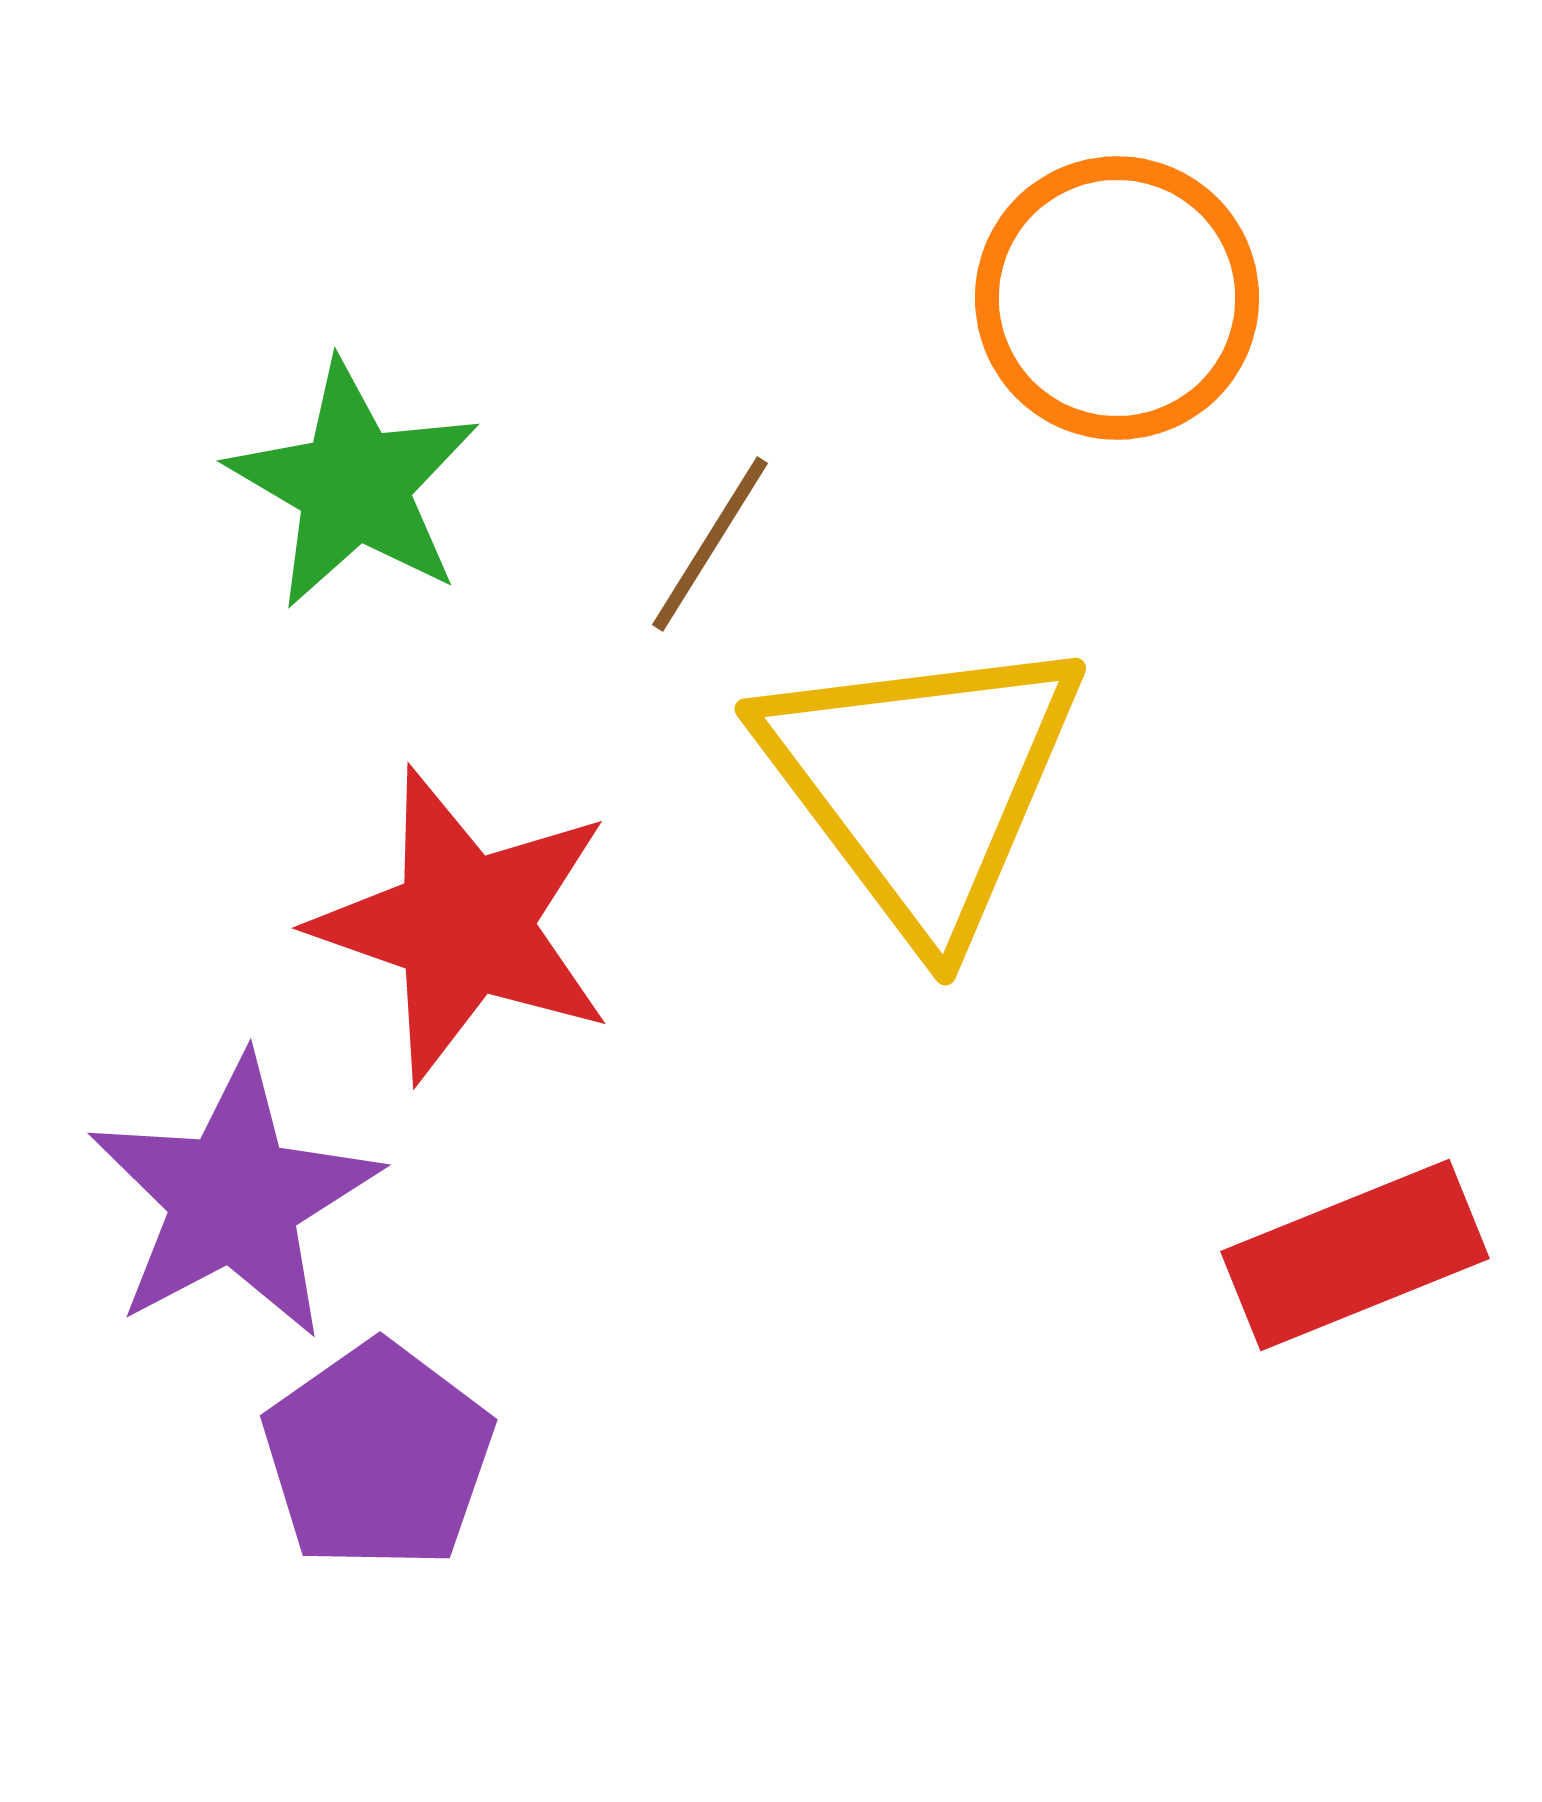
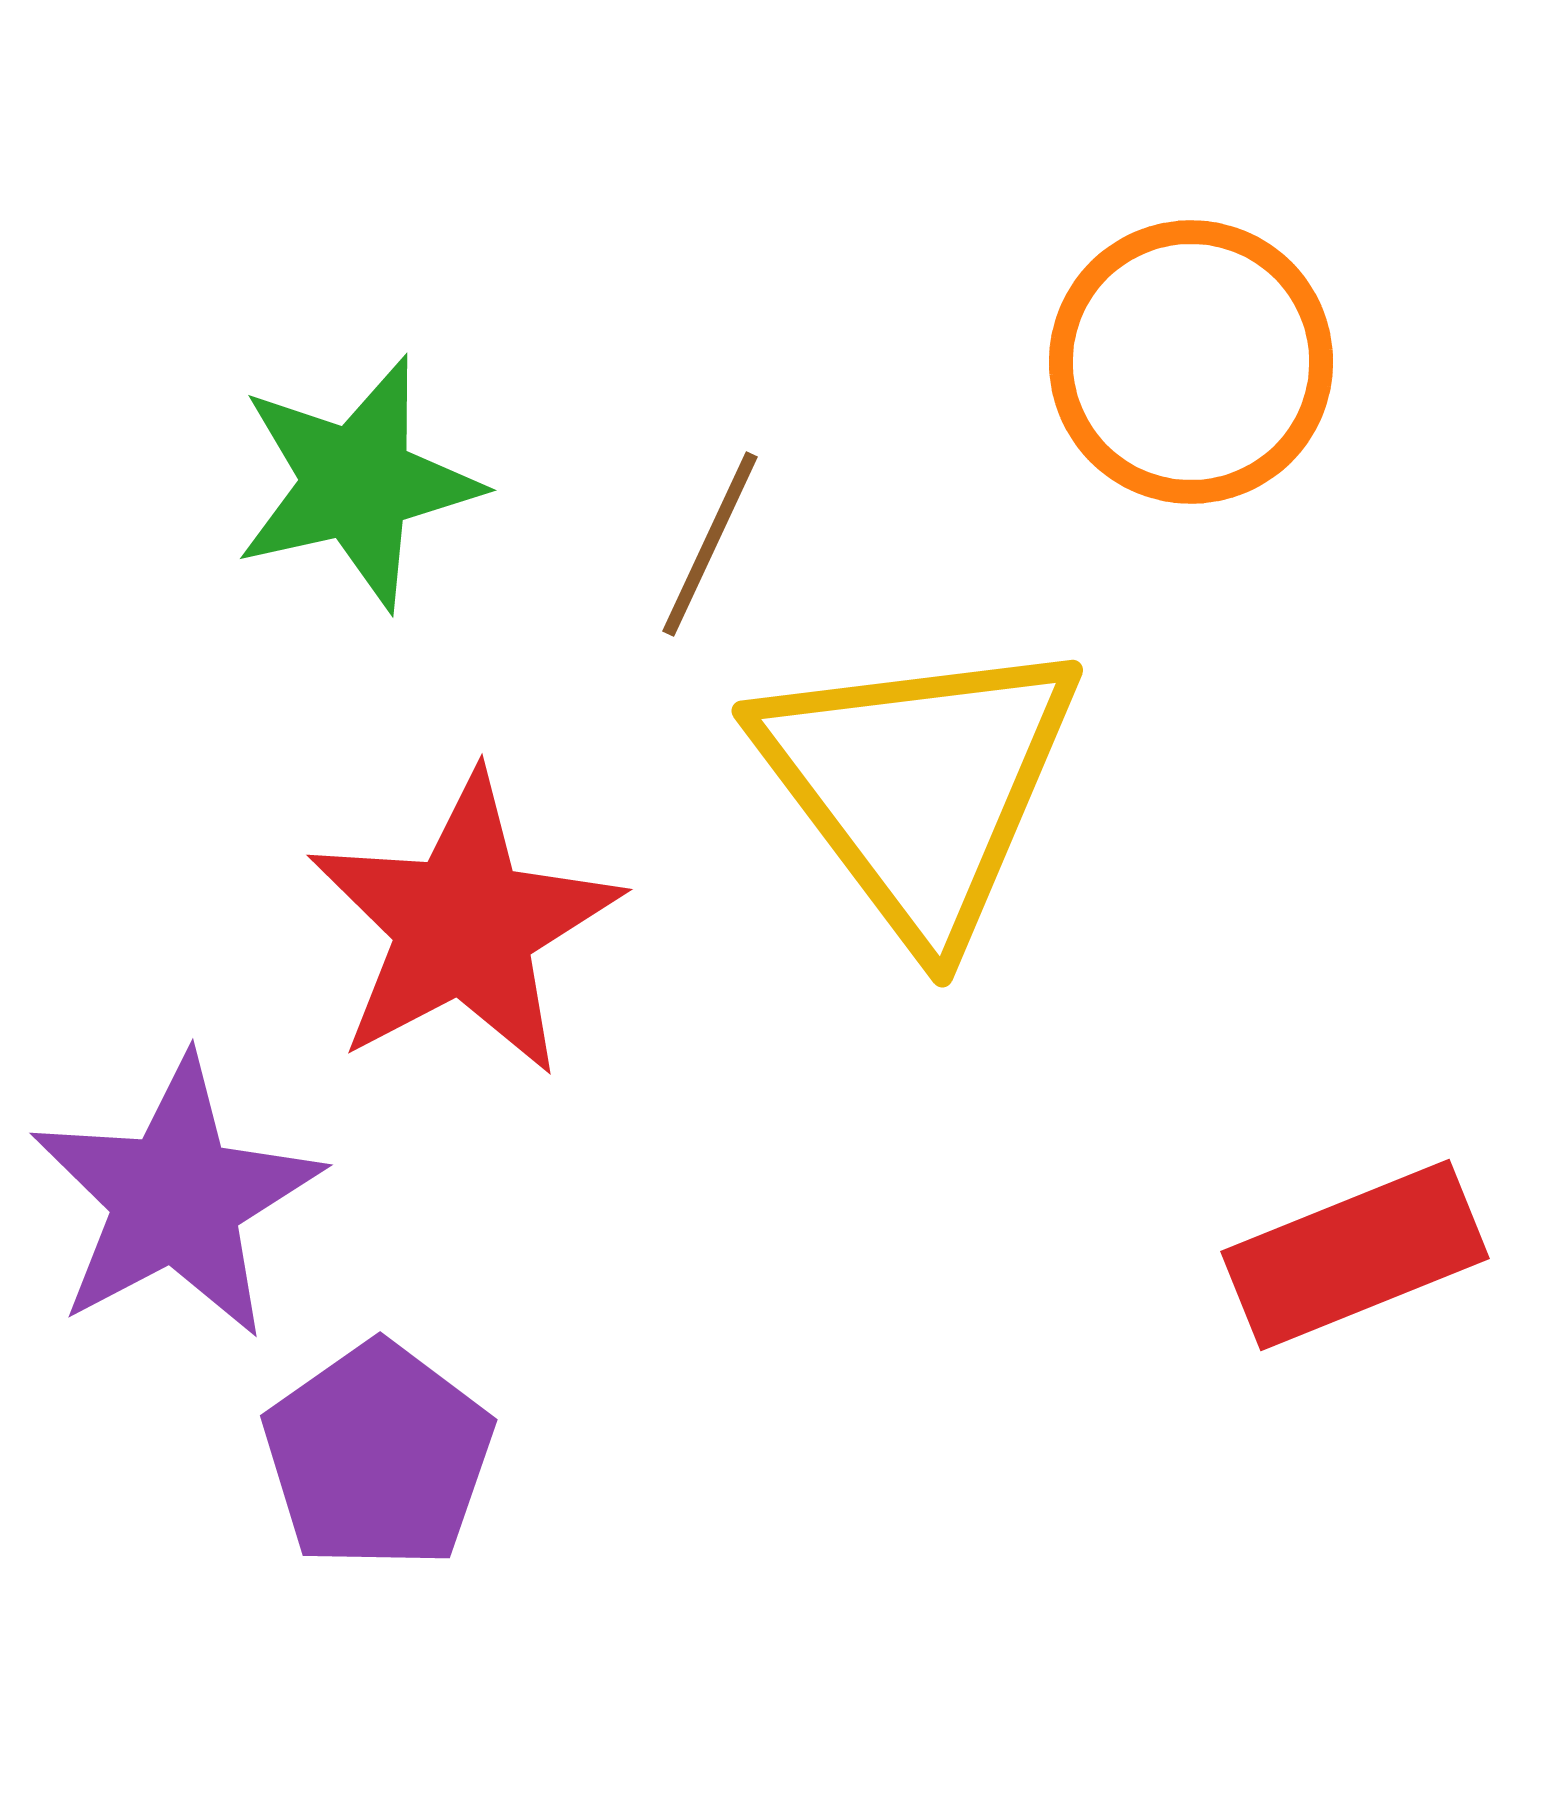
orange circle: moved 74 px right, 64 px down
green star: moved 3 px right, 2 px up; rotated 29 degrees clockwise
brown line: rotated 7 degrees counterclockwise
yellow triangle: moved 3 px left, 2 px down
red star: rotated 25 degrees clockwise
purple star: moved 58 px left
